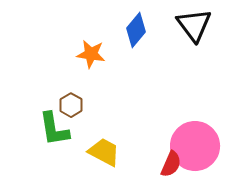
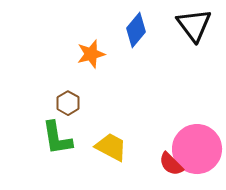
orange star: rotated 24 degrees counterclockwise
brown hexagon: moved 3 px left, 2 px up
green L-shape: moved 3 px right, 9 px down
pink circle: moved 2 px right, 3 px down
yellow trapezoid: moved 7 px right, 5 px up
red semicircle: rotated 112 degrees clockwise
